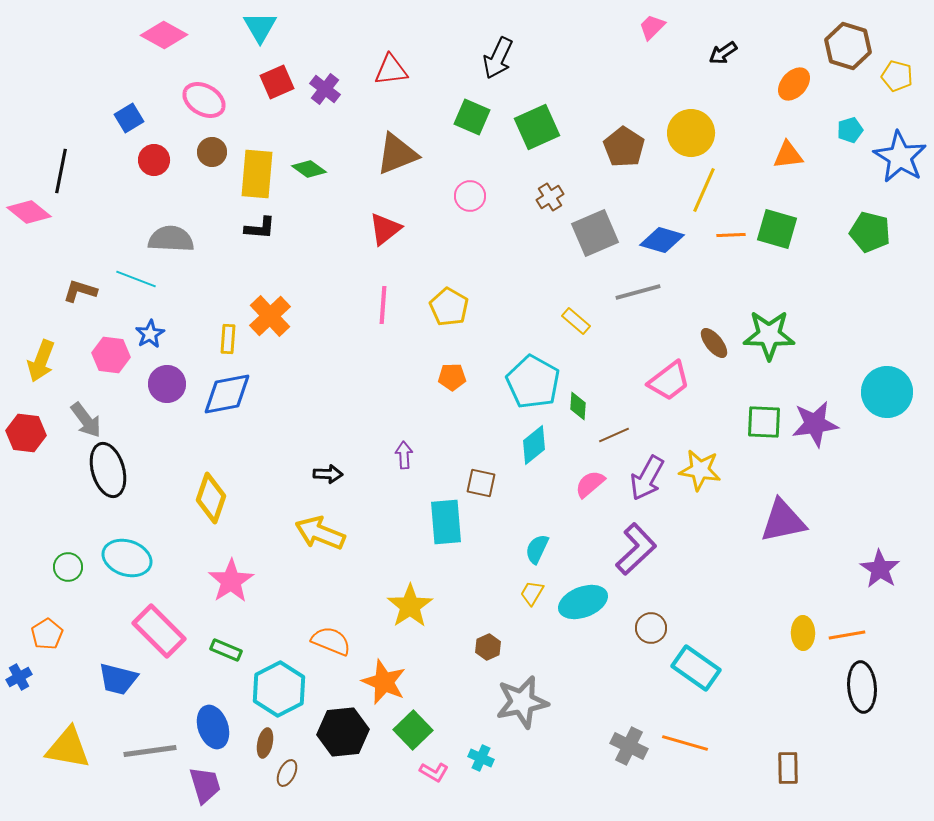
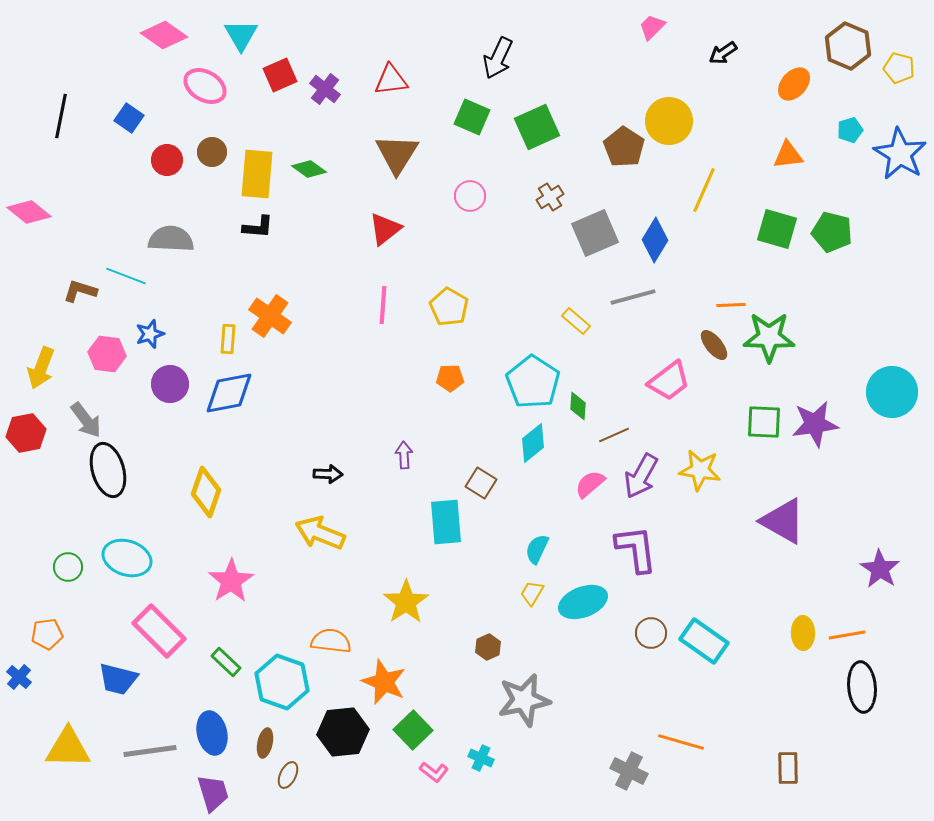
cyan triangle at (260, 27): moved 19 px left, 8 px down
pink diamond at (164, 35): rotated 6 degrees clockwise
brown hexagon at (848, 46): rotated 6 degrees clockwise
red triangle at (391, 70): moved 10 px down
yellow pentagon at (897, 76): moved 2 px right, 8 px up
red square at (277, 82): moved 3 px right, 7 px up
pink ellipse at (204, 100): moved 1 px right, 14 px up
blue square at (129, 118): rotated 24 degrees counterclockwise
yellow circle at (691, 133): moved 22 px left, 12 px up
brown triangle at (397, 154): rotated 36 degrees counterclockwise
blue star at (900, 157): moved 3 px up
red circle at (154, 160): moved 13 px right
black line at (61, 171): moved 55 px up
black L-shape at (260, 228): moved 2 px left, 1 px up
green pentagon at (870, 232): moved 38 px left
orange line at (731, 235): moved 70 px down
blue diamond at (662, 240): moved 7 px left; rotated 75 degrees counterclockwise
cyan line at (136, 279): moved 10 px left, 3 px up
gray line at (638, 292): moved 5 px left, 5 px down
orange cross at (270, 316): rotated 12 degrees counterclockwise
blue star at (150, 334): rotated 12 degrees clockwise
green star at (769, 335): moved 2 px down
brown ellipse at (714, 343): moved 2 px down
pink hexagon at (111, 355): moved 4 px left, 1 px up
yellow arrow at (41, 361): moved 7 px down
orange pentagon at (452, 377): moved 2 px left, 1 px down
cyan pentagon at (533, 382): rotated 4 degrees clockwise
purple circle at (167, 384): moved 3 px right
cyan circle at (887, 392): moved 5 px right
blue diamond at (227, 394): moved 2 px right, 1 px up
red hexagon at (26, 433): rotated 18 degrees counterclockwise
cyan diamond at (534, 445): moved 1 px left, 2 px up
purple arrow at (647, 478): moved 6 px left, 2 px up
brown square at (481, 483): rotated 20 degrees clockwise
yellow diamond at (211, 498): moved 5 px left, 6 px up
purple triangle at (783, 521): rotated 42 degrees clockwise
purple L-shape at (636, 549): rotated 54 degrees counterclockwise
yellow star at (410, 606): moved 4 px left, 4 px up
brown circle at (651, 628): moved 5 px down
orange pentagon at (47, 634): rotated 24 degrees clockwise
orange semicircle at (331, 641): rotated 15 degrees counterclockwise
green rectangle at (226, 650): moved 12 px down; rotated 20 degrees clockwise
cyan rectangle at (696, 668): moved 8 px right, 27 px up
blue cross at (19, 677): rotated 20 degrees counterclockwise
cyan hexagon at (279, 689): moved 3 px right, 7 px up; rotated 14 degrees counterclockwise
gray star at (522, 702): moved 2 px right, 2 px up
blue ellipse at (213, 727): moved 1 px left, 6 px down; rotated 6 degrees clockwise
orange line at (685, 743): moved 4 px left, 1 px up
gray cross at (629, 746): moved 25 px down
yellow triangle at (68, 748): rotated 9 degrees counterclockwise
pink L-shape at (434, 772): rotated 8 degrees clockwise
brown ellipse at (287, 773): moved 1 px right, 2 px down
purple trapezoid at (205, 785): moved 8 px right, 8 px down
